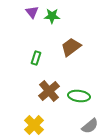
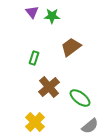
green rectangle: moved 2 px left
brown cross: moved 4 px up
green ellipse: moved 1 px right, 2 px down; rotated 30 degrees clockwise
yellow cross: moved 1 px right, 3 px up
